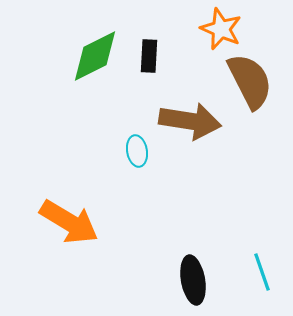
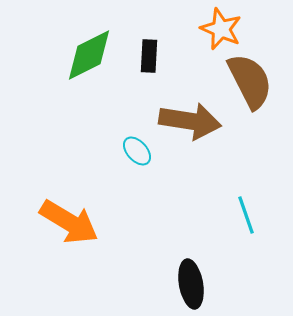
green diamond: moved 6 px left, 1 px up
cyan ellipse: rotated 32 degrees counterclockwise
cyan line: moved 16 px left, 57 px up
black ellipse: moved 2 px left, 4 px down
